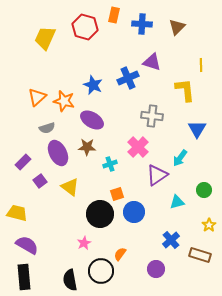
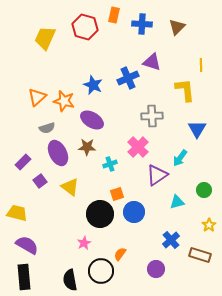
gray cross at (152, 116): rotated 10 degrees counterclockwise
